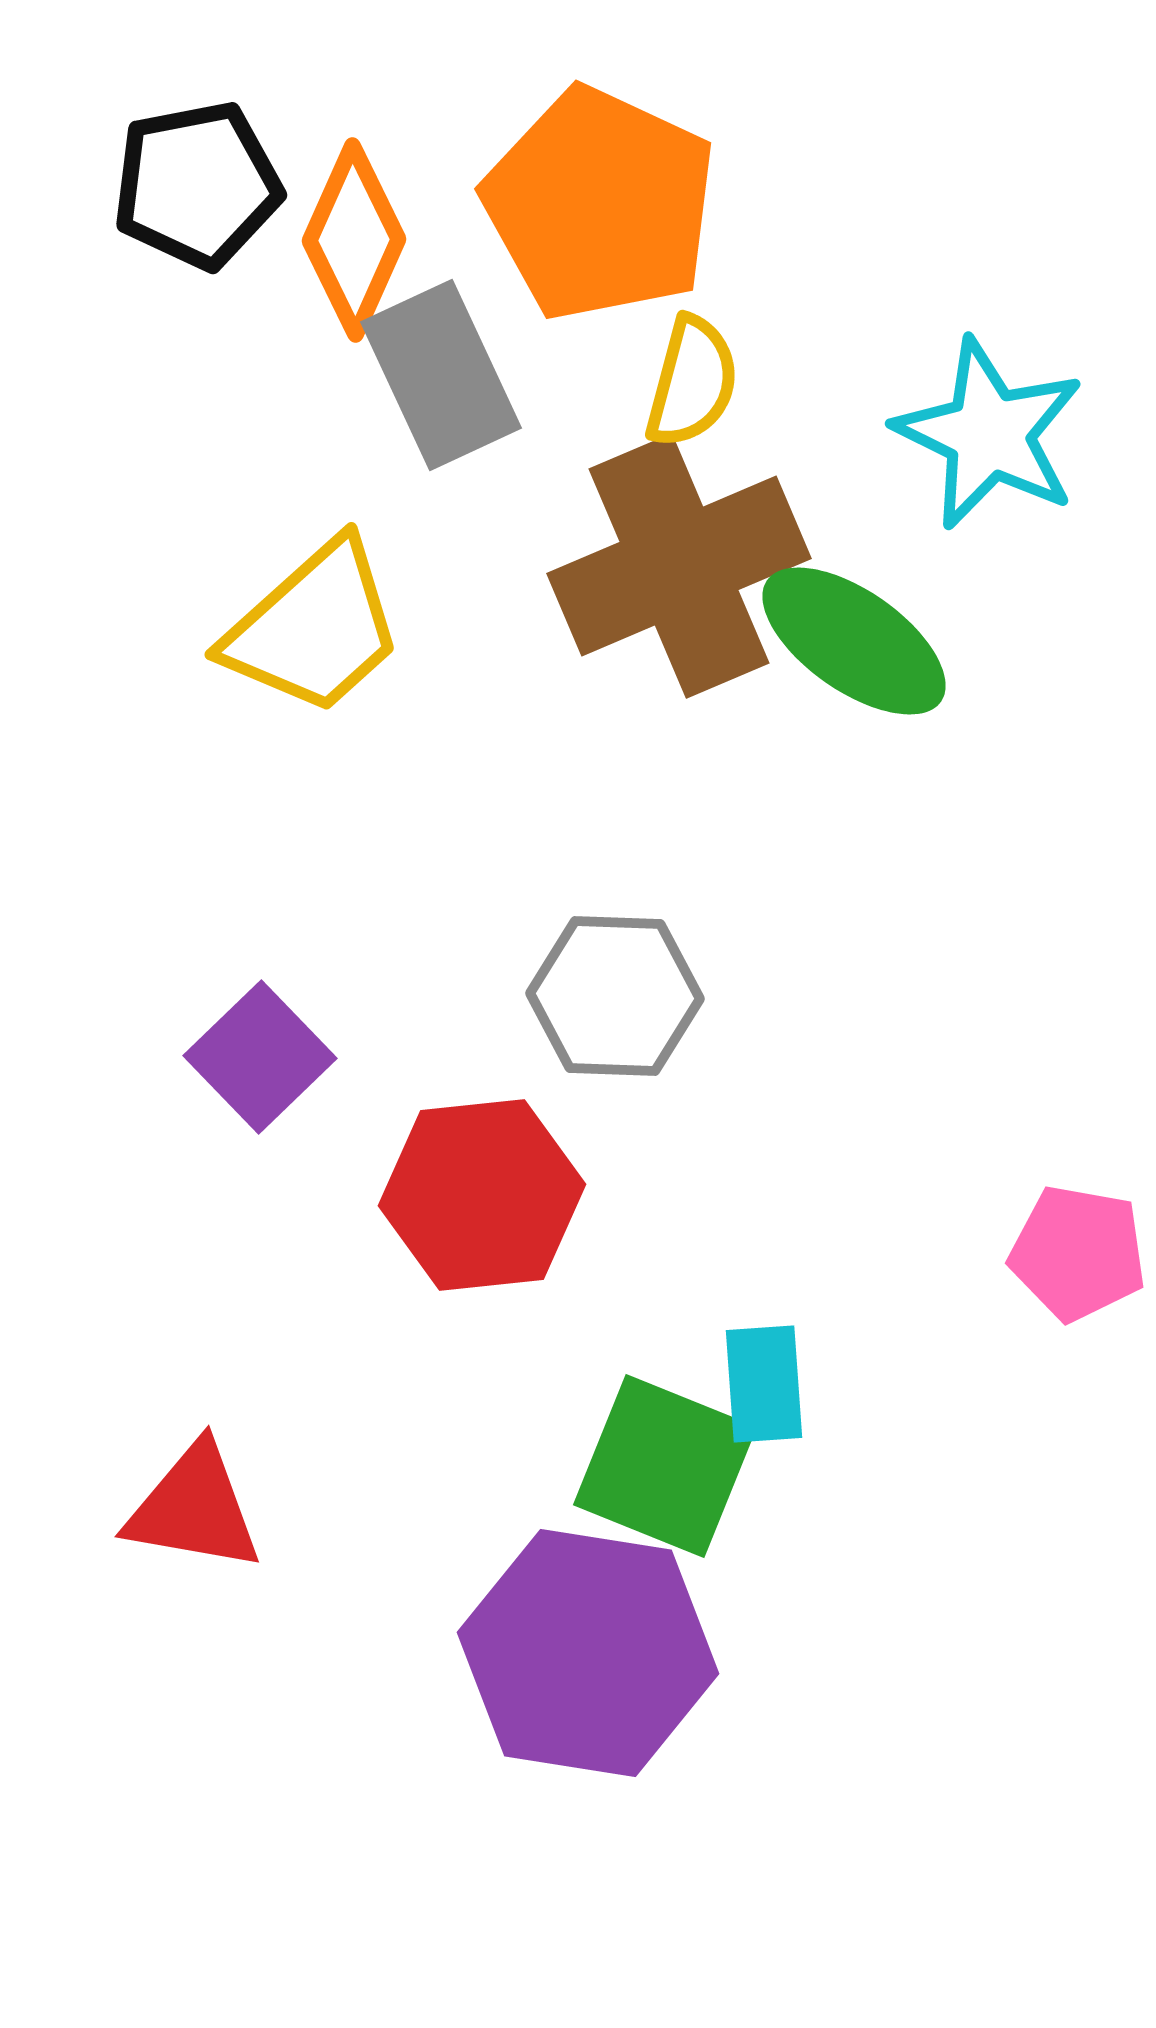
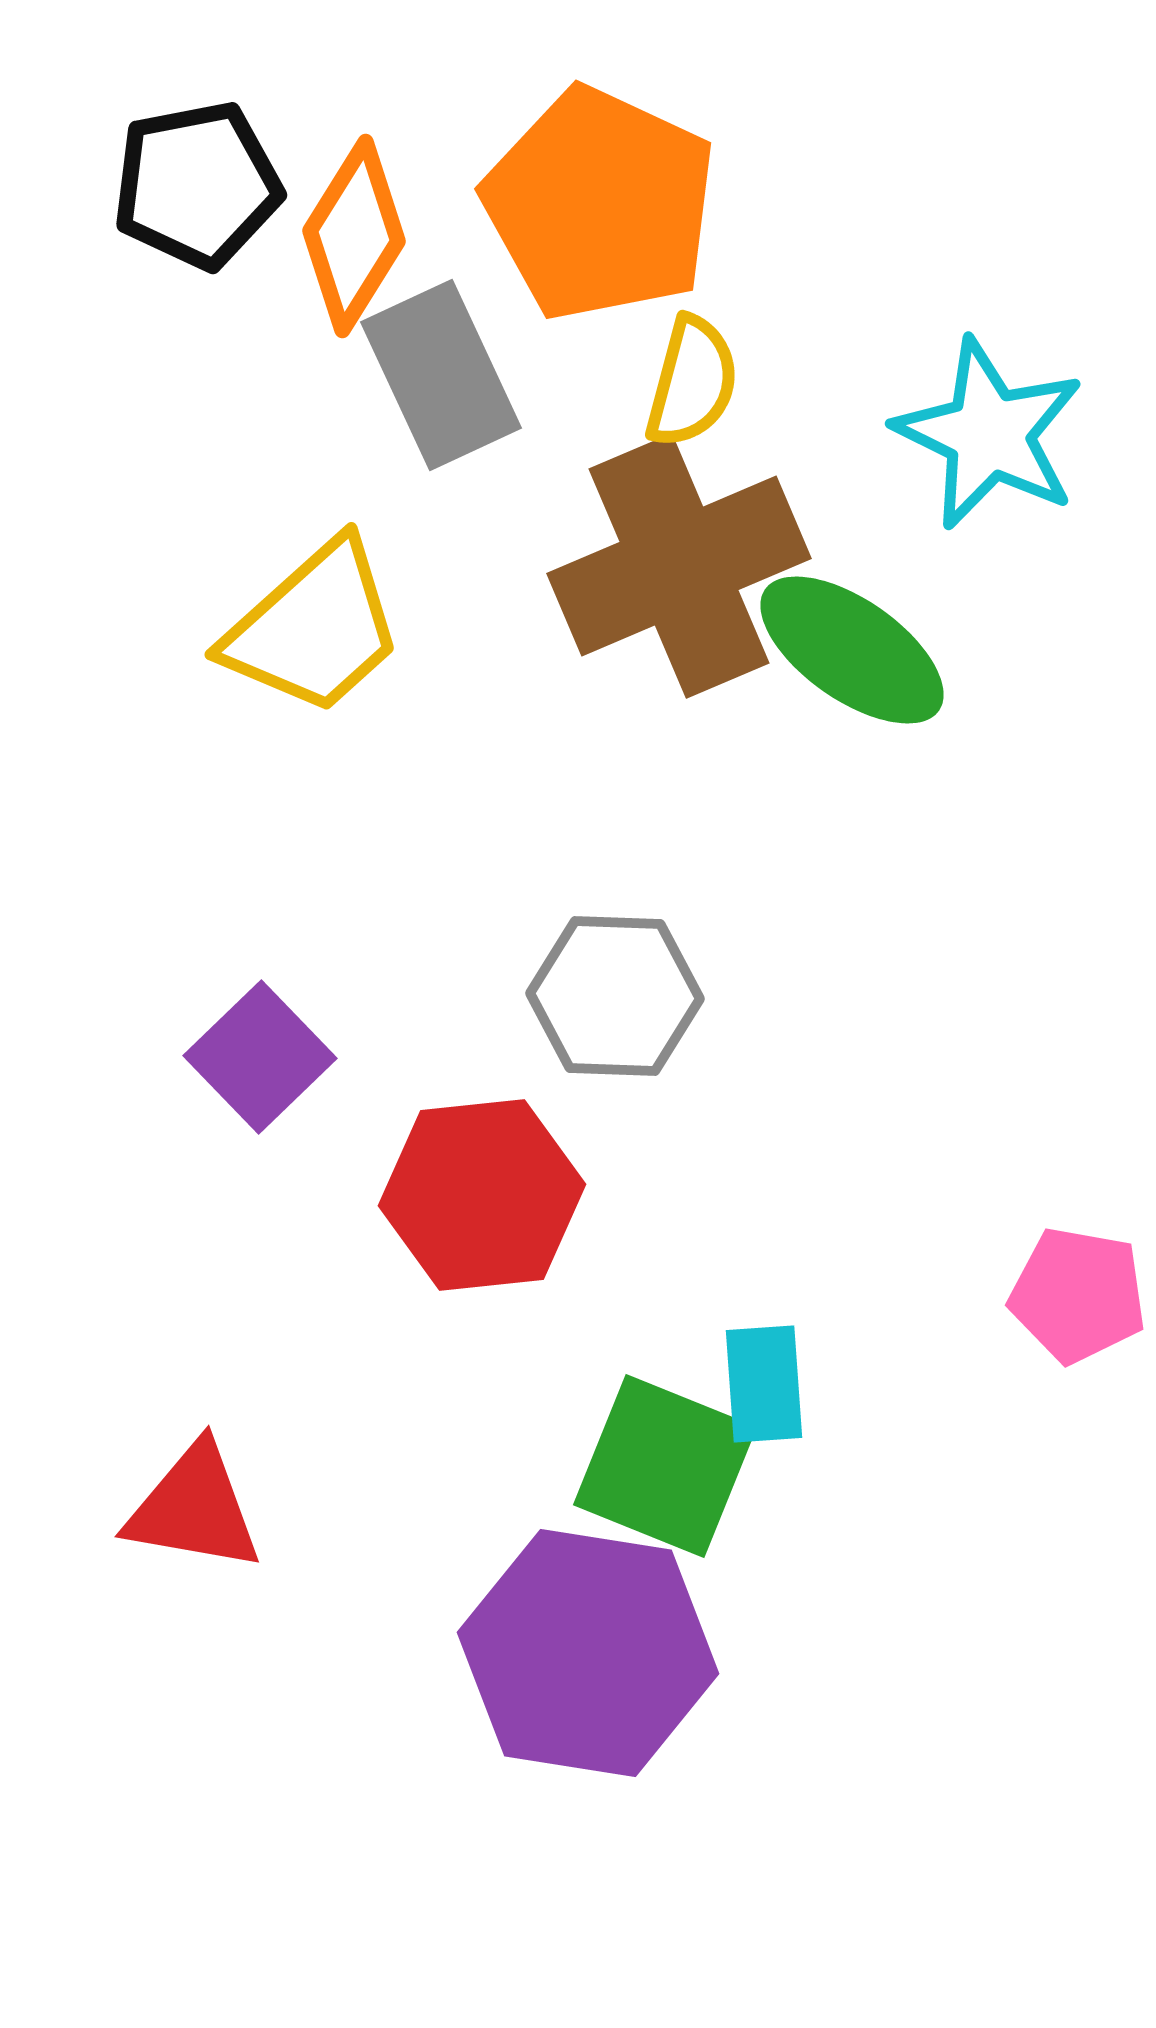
orange diamond: moved 4 px up; rotated 8 degrees clockwise
green ellipse: moved 2 px left, 9 px down
pink pentagon: moved 42 px down
